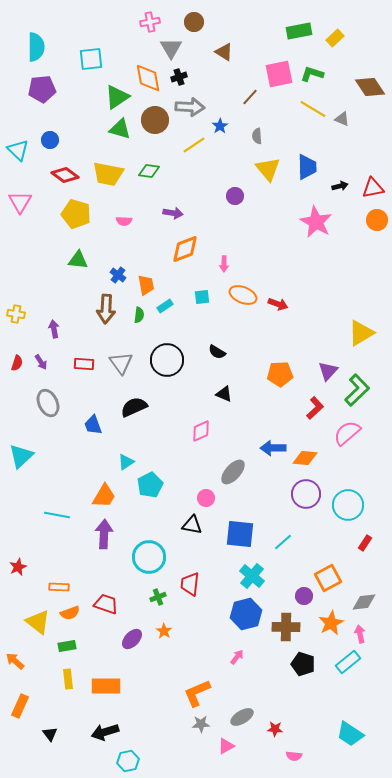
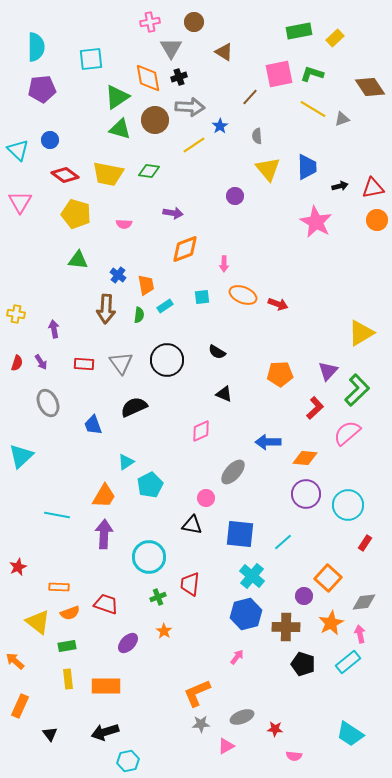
gray triangle at (342, 119): rotated 42 degrees counterclockwise
pink semicircle at (124, 221): moved 3 px down
blue arrow at (273, 448): moved 5 px left, 6 px up
orange square at (328, 578): rotated 20 degrees counterclockwise
purple ellipse at (132, 639): moved 4 px left, 4 px down
gray ellipse at (242, 717): rotated 10 degrees clockwise
